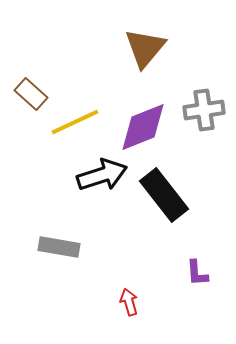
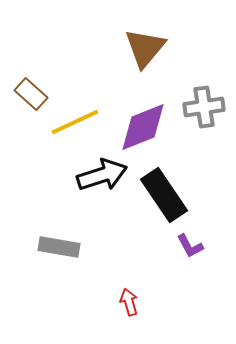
gray cross: moved 3 px up
black rectangle: rotated 4 degrees clockwise
purple L-shape: moved 7 px left, 27 px up; rotated 24 degrees counterclockwise
